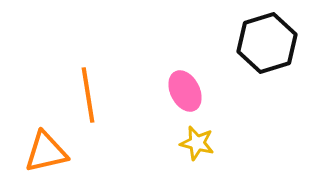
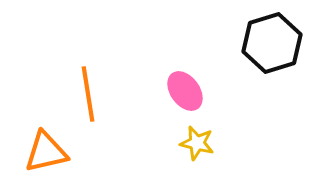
black hexagon: moved 5 px right
pink ellipse: rotated 9 degrees counterclockwise
orange line: moved 1 px up
